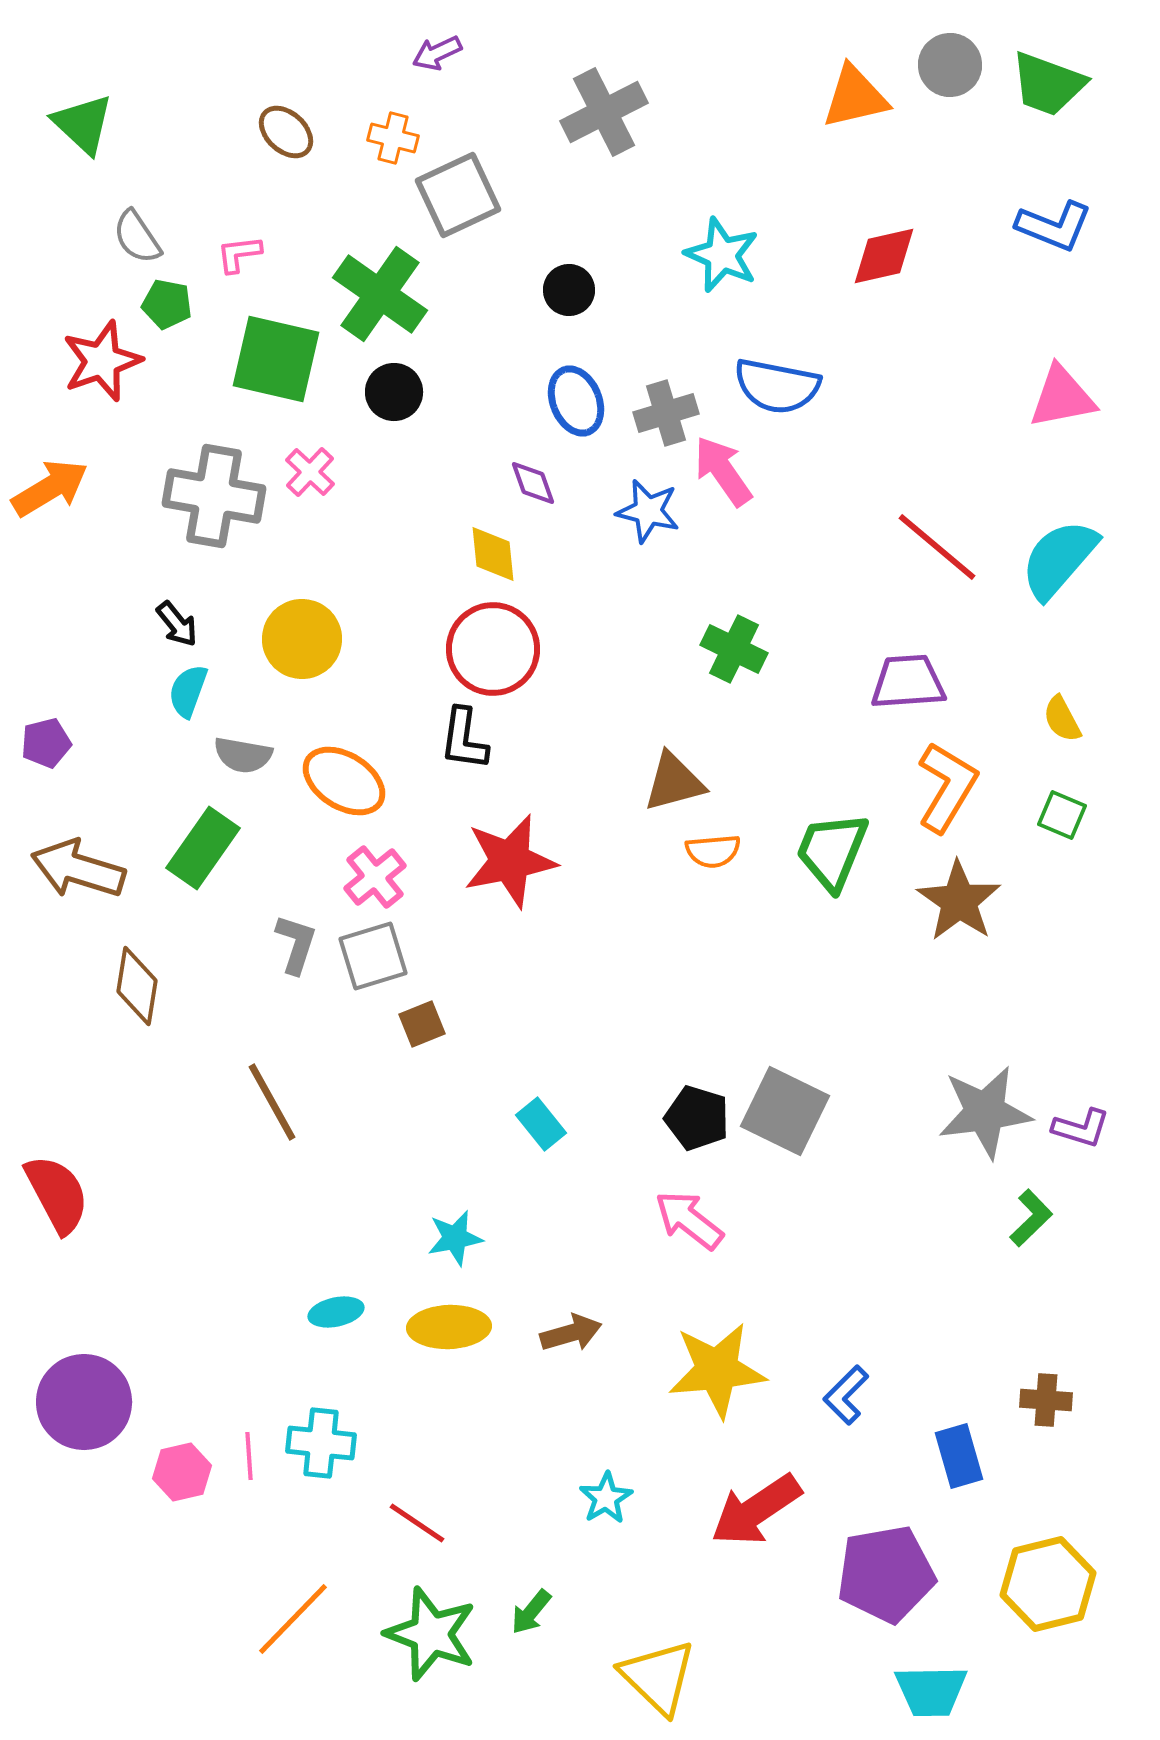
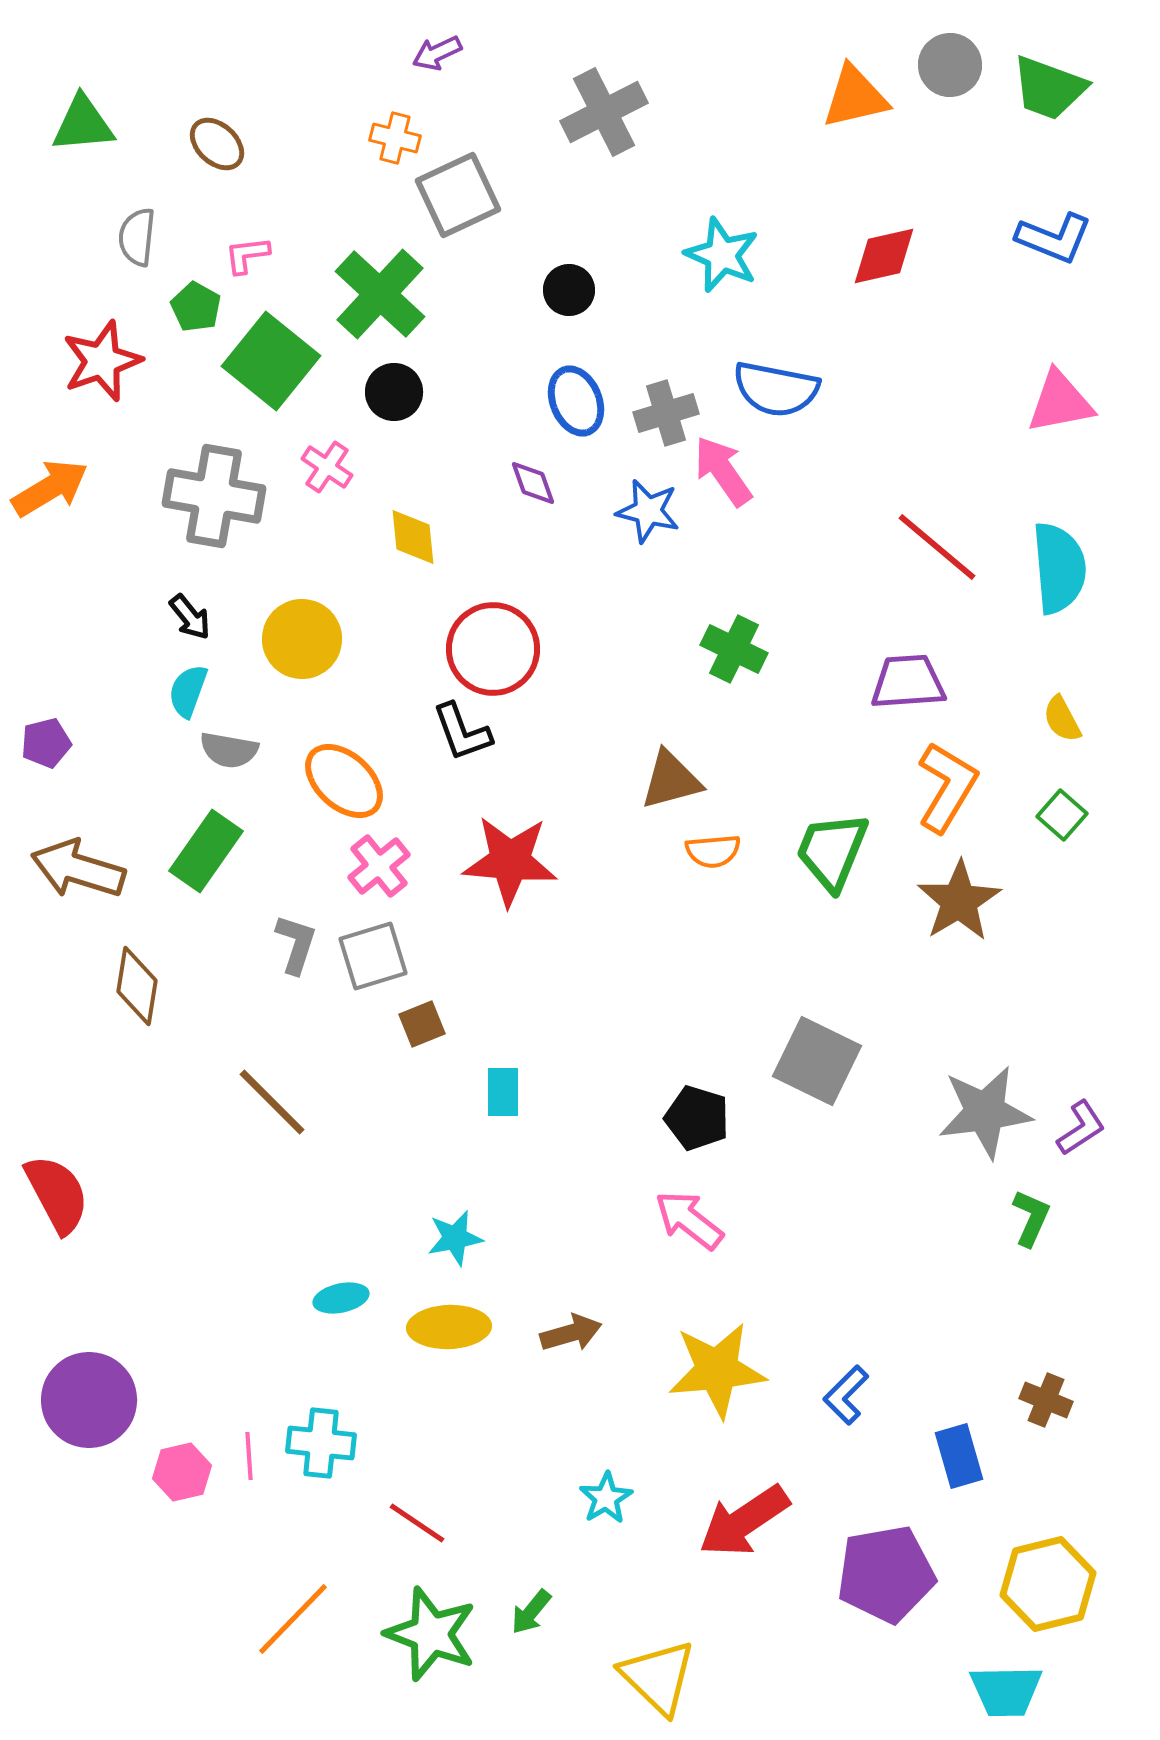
green trapezoid at (1048, 84): moved 1 px right, 4 px down
green triangle at (83, 124): rotated 48 degrees counterclockwise
brown ellipse at (286, 132): moved 69 px left, 12 px down
orange cross at (393, 138): moved 2 px right
blue L-shape at (1054, 226): moved 12 px down
gray semicircle at (137, 237): rotated 40 degrees clockwise
pink L-shape at (239, 254): moved 8 px right, 1 px down
green cross at (380, 294): rotated 8 degrees clockwise
green pentagon at (167, 304): moved 29 px right, 3 px down; rotated 18 degrees clockwise
green square at (276, 359): moved 5 px left, 2 px down; rotated 26 degrees clockwise
blue semicircle at (777, 386): moved 1 px left, 3 px down
pink triangle at (1062, 397): moved 2 px left, 5 px down
pink cross at (310, 472): moved 17 px right, 5 px up; rotated 9 degrees counterclockwise
yellow diamond at (493, 554): moved 80 px left, 17 px up
cyan semicircle at (1059, 559): moved 9 px down; rotated 134 degrees clockwise
black arrow at (177, 624): moved 13 px right, 7 px up
black L-shape at (464, 739): moved 2 px left, 7 px up; rotated 28 degrees counterclockwise
gray semicircle at (243, 755): moved 14 px left, 5 px up
orange ellipse at (344, 781): rotated 10 degrees clockwise
brown triangle at (674, 782): moved 3 px left, 2 px up
green square at (1062, 815): rotated 18 degrees clockwise
green rectangle at (203, 848): moved 3 px right, 3 px down
red star at (510, 861): rotated 16 degrees clockwise
pink cross at (375, 877): moved 4 px right, 11 px up
brown star at (959, 901): rotated 6 degrees clockwise
brown line at (272, 1102): rotated 16 degrees counterclockwise
gray square at (785, 1111): moved 32 px right, 50 px up
cyan rectangle at (541, 1124): moved 38 px left, 32 px up; rotated 39 degrees clockwise
purple L-shape at (1081, 1128): rotated 50 degrees counterclockwise
green L-shape at (1031, 1218): rotated 22 degrees counterclockwise
cyan ellipse at (336, 1312): moved 5 px right, 14 px up
brown cross at (1046, 1400): rotated 18 degrees clockwise
purple circle at (84, 1402): moved 5 px right, 2 px up
red arrow at (756, 1510): moved 12 px left, 11 px down
cyan trapezoid at (931, 1691): moved 75 px right
